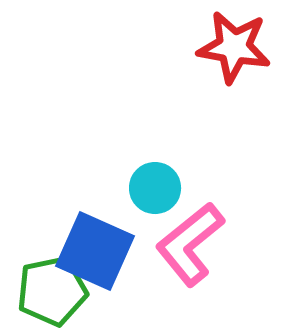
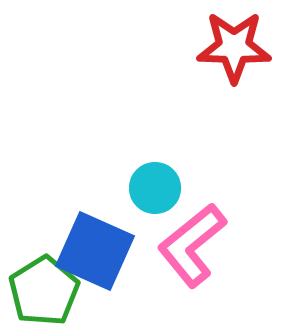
red star: rotated 8 degrees counterclockwise
pink L-shape: moved 2 px right, 1 px down
green pentagon: moved 8 px left; rotated 20 degrees counterclockwise
